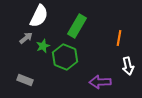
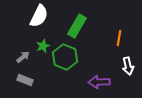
gray arrow: moved 3 px left, 19 px down
purple arrow: moved 1 px left
